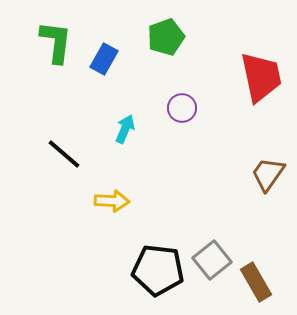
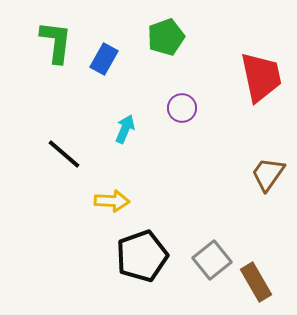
black pentagon: moved 16 px left, 14 px up; rotated 27 degrees counterclockwise
